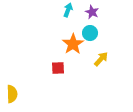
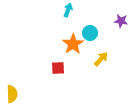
purple star: moved 29 px right, 9 px down; rotated 16 degrees counterclockwise
